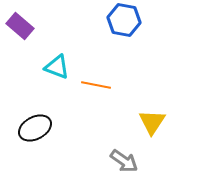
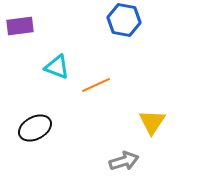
purple rectangle: rotated 48 degrees counterclockwise
orange line: rotated 36 degrees counterclockwise
gray arrow: rotated 52 degrees counterclockwise
